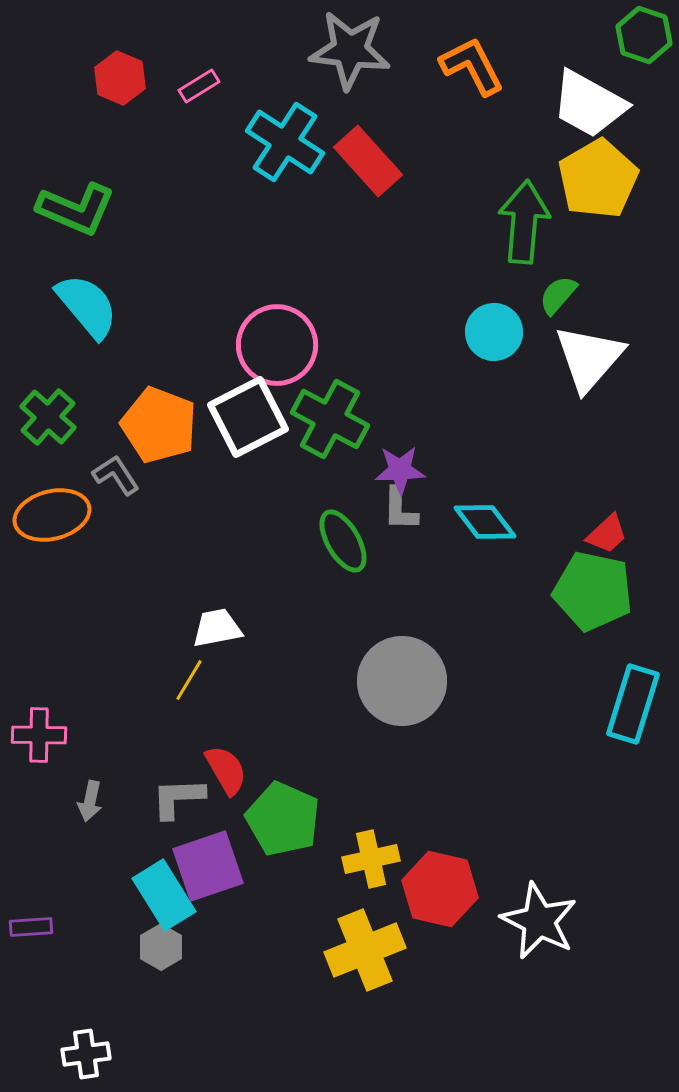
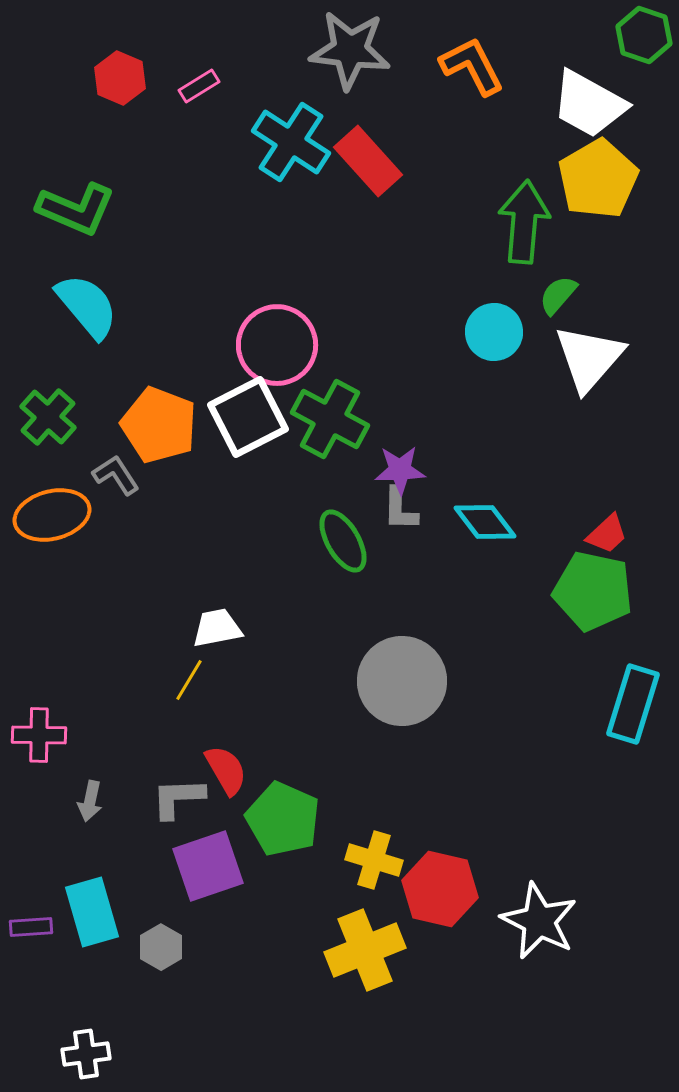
cyan cross at (285, 142): moved 6 px right
yellow cross at (371, 859): moved 3 px right, 1 px down; rotated 30 degrees clockwise
cyan rectangle at (164, 895): moved 72 px left, 17 px down; rotated 16 degrees clockwise
